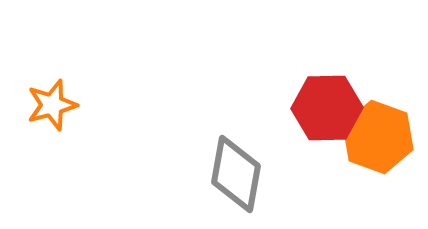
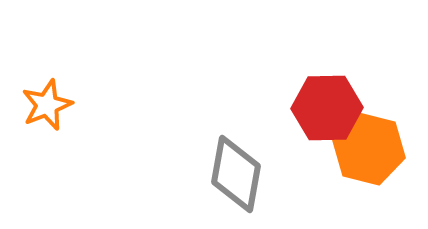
orange star: moved 5 px left; rotated 6 degrees counterclockwise
orange hexagon: moved 9 px left, 12 px down; rotated 6 degrees counterclockwise
